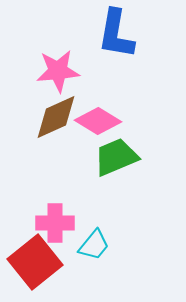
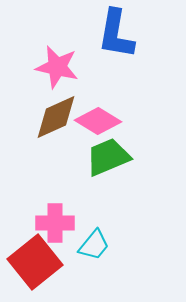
pink star: moved 1 px left, 4 px up; rotated 18 degrees clockwise
green trapezoid: moved 8 px left
